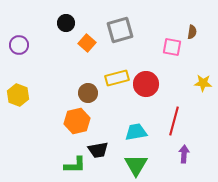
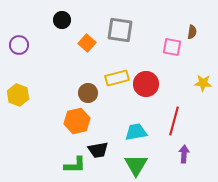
black circle: moved 4 px left, 3 px up
gray square: rotated 24 degrees clockwise
